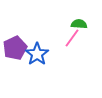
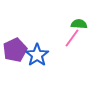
purple pentagon: moved 2 px down
blue star: moved 1 px down
